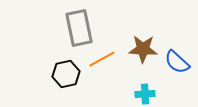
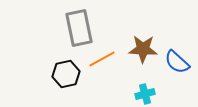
cyan cross: rotated 12 degrees counterclockwise
